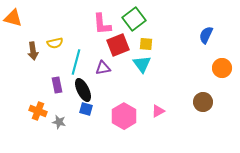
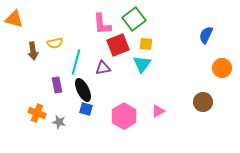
orange triangle: moved 1 px right, 1 px down
cyan triangle: rotated 12 degrees clockwise
orange cross: moved 1 px left, 2 px down
